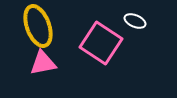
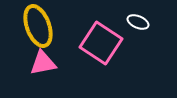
white ellipse: moved 3 px right, 1 px down
